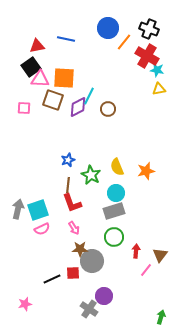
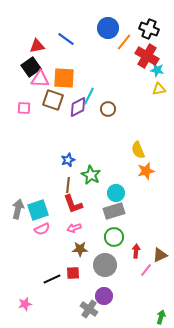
blue line: rotated 24 degrees clockwise
yellow semicircle: moved 21 px right, 17 px up
red L-shape: moved 1 px right, 1 px down
pink arrow: rotated 104 degrees clockwise
brown triangle: rotated 28 degrees clockwise
gray circle: moved 13 px right, 4 px down
